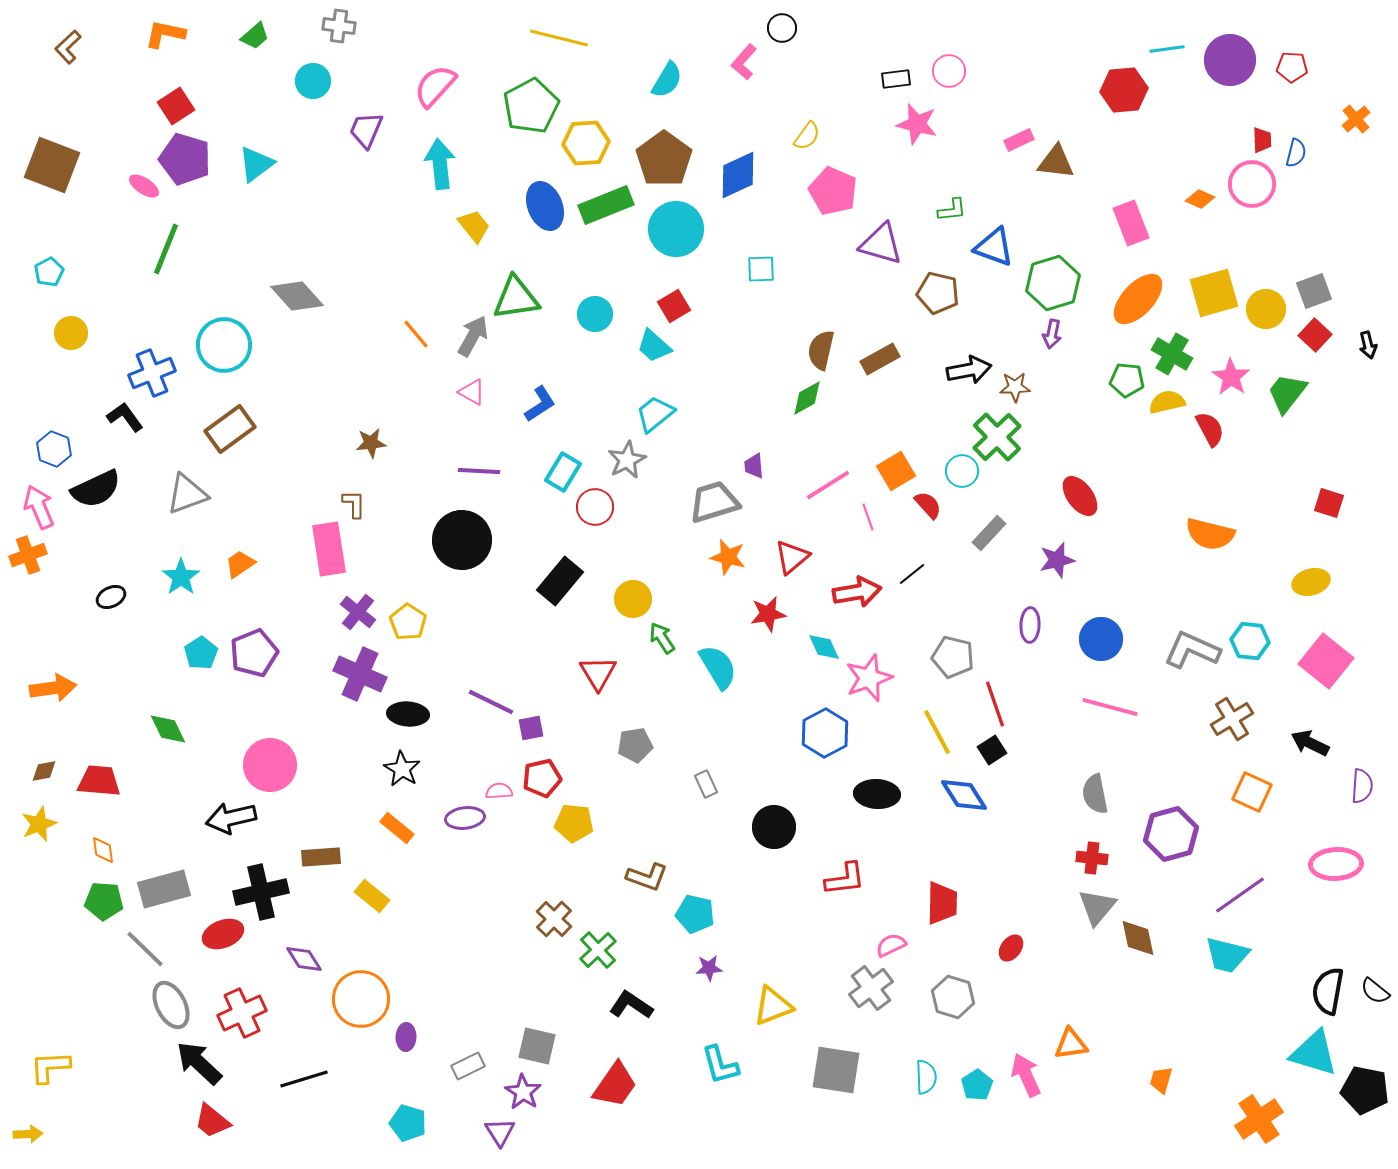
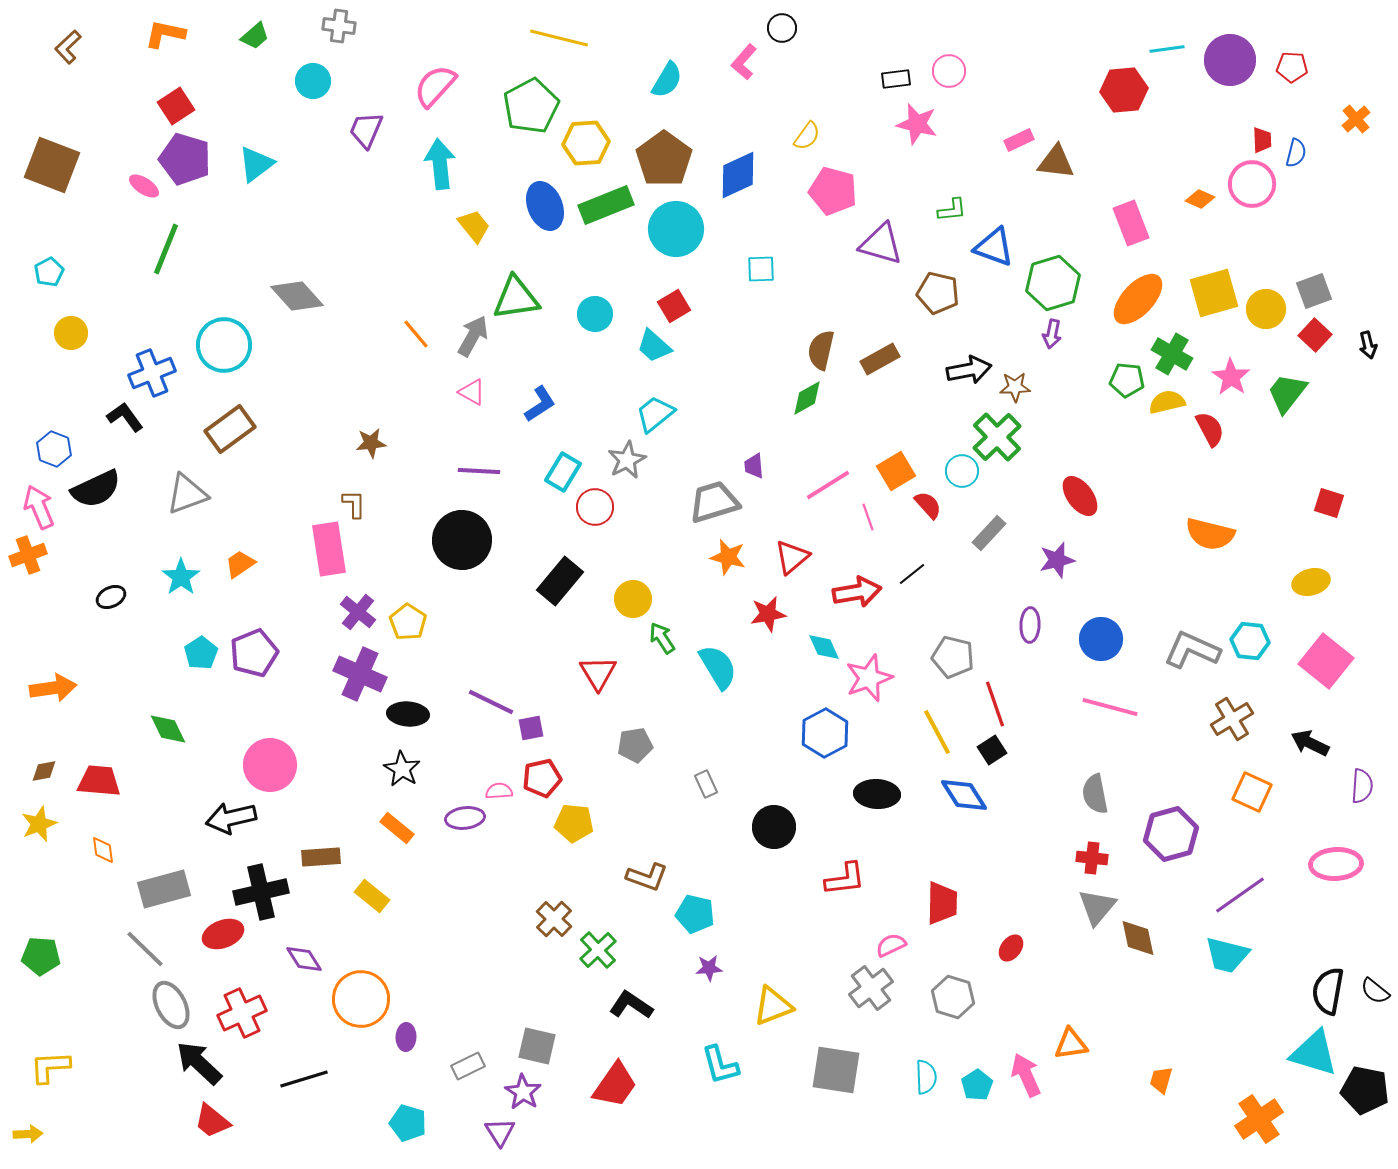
pink pentagon at (833, 191): rotated 9 degrees counterclockwise
green pentagon at (104, 901): moved 63 px left, 55 px down
